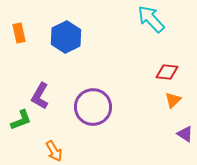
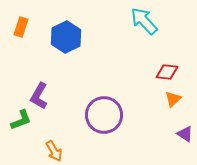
cyan arrow: moved 7 px left, 2 px down
orange rectangle: moved 2 px right, 6 px up; rotated 30 degrees clockwise
purple L-shape: moved 1 px left
orange triangle: moved 1 px up
purple circle: moved 11 px right, 8 px down
